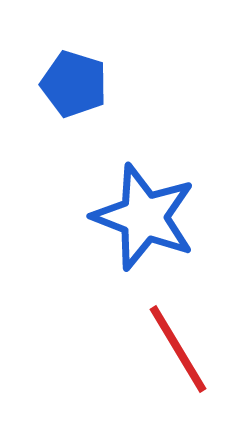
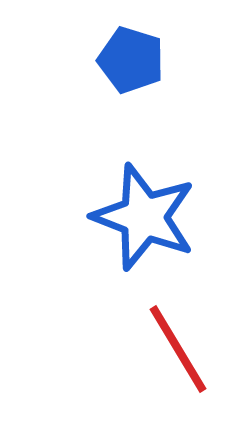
blue pentagon: moved 57 px right, 24 px up
